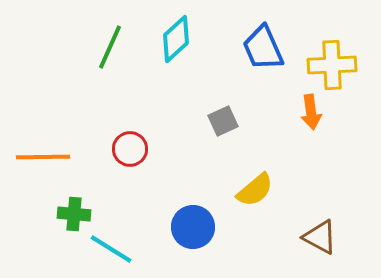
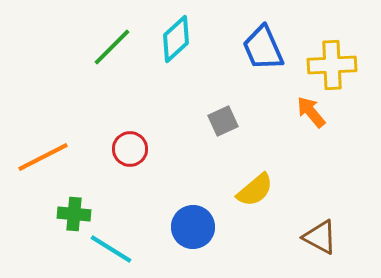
green line: moved 2 px right; rotated 21 degrees clockwise
orange arrow: rotated 148 degrees clockwise
orange line: rotated 26 degrees counterclockwise
